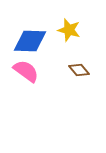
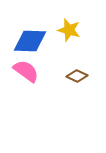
brown diamond: moved 2 px left, 6 px down; rotated 25 degrees counterclockwise
